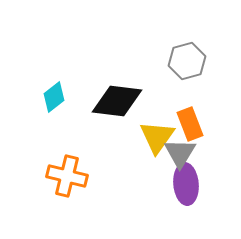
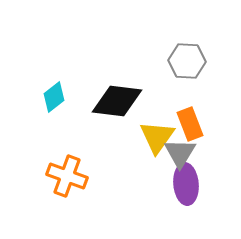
gray hexagon: rotated 18 degrees clockwise
orange cross: rotated 6 degrees clockwise
